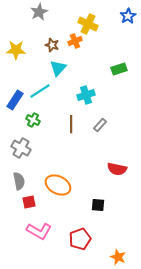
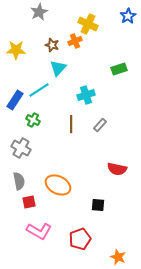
cyan line: moved 1 px left, 1 px up
